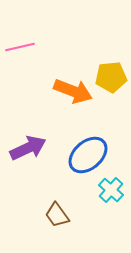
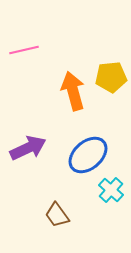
pink line: moved 4 px right, 3 px down
orange arrow: rotated 126 degrees counterclockwise
